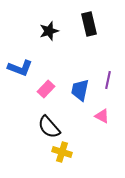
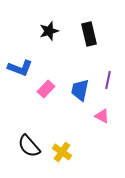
black rectangle: moved 10 px down
black semicircle: moved 20 px left, 19 px down
yellow cross: rotated 18 degrees clockwise
